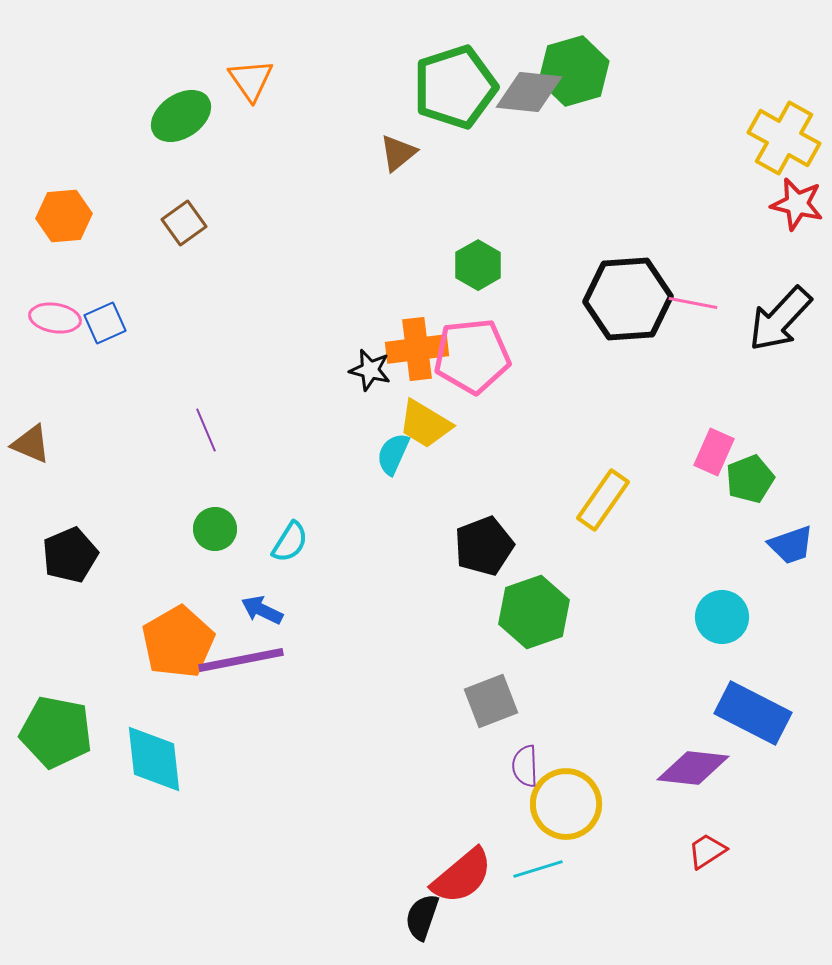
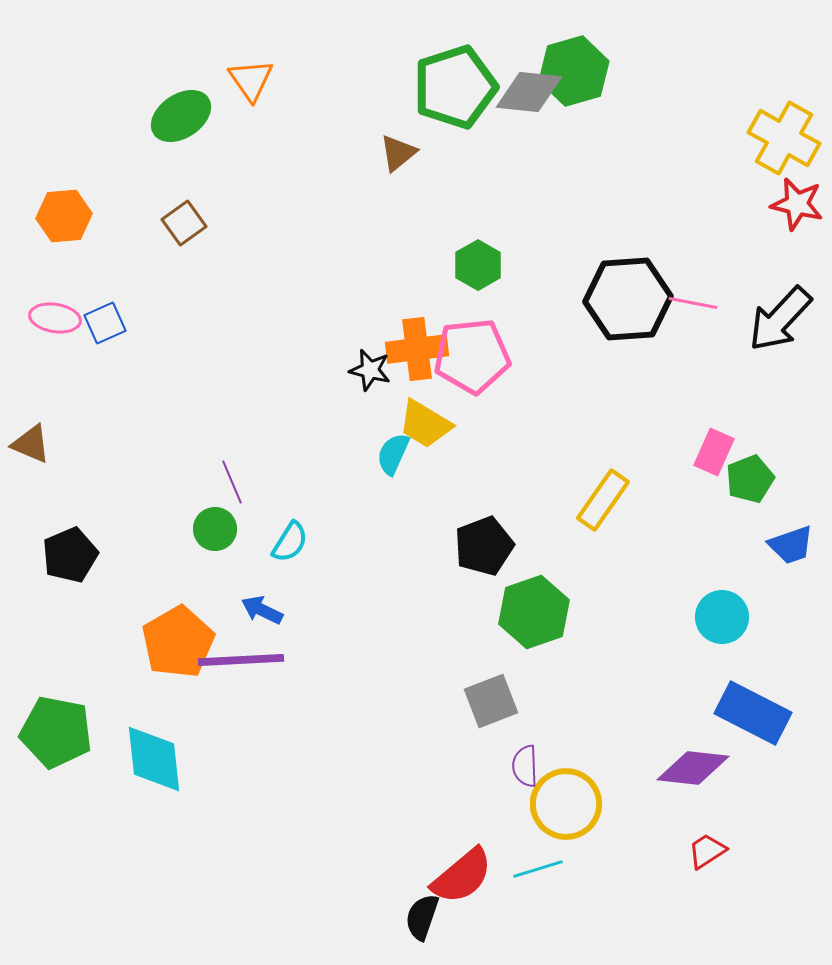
purple line at (206, 430): moved 26 px right, 52 px down
purple line at (241, 660): rotated 8 degrees clockwise
